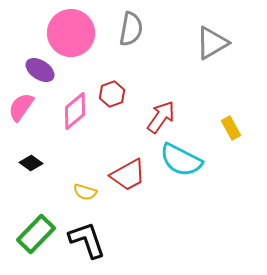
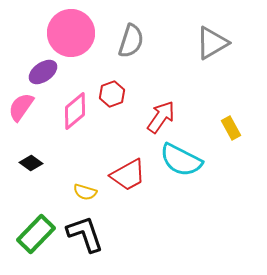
gray semicircle: moved 12 px down; rotated 8 degrees clockwise
purple ellipse: moved 3 px right, 2 px down; rotated 68 degrees counterclockwise
black L-shape: moved 2 px left, 6 px up
